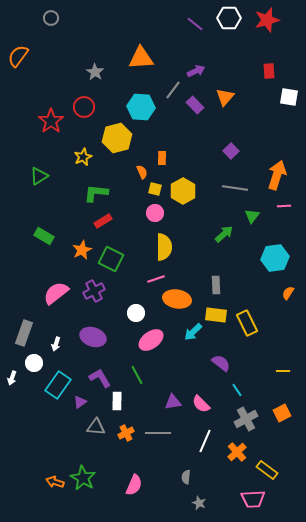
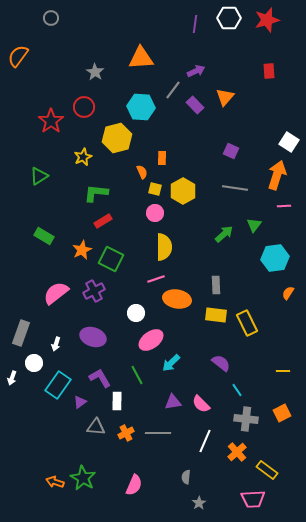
purple line at (195, 24): rotated 60 degrees clockwise
white square at (289, 97): moved 45 px down; rotated 24 degrees clockwise
purple square at (231, 151): rotated 21 degrees counterclockwise
green triangle at (252, 216): moved 2 px right, 9 px down
cyan arrow at (193, 332): moved 22 px left, 31 px down
gray rectangle at (24, 333): moved 3 px left
gray cross at (246, 419): rotated 35 degrees clockwise
gray star at (199, 503): rotated 16 degrees clockwise
